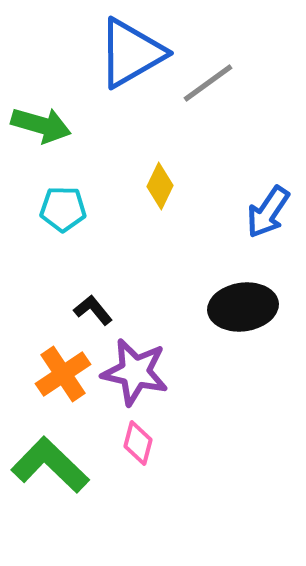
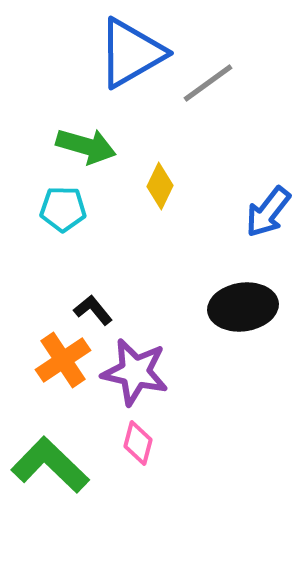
green arrow: moved 45 px right, 21 px down
blue arrow: rotated 4 degrees clockwise
orange cross: moved 14 px up
